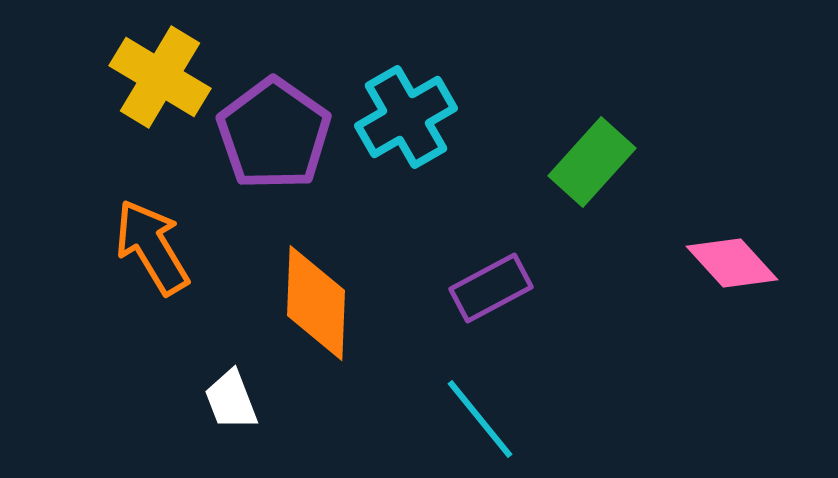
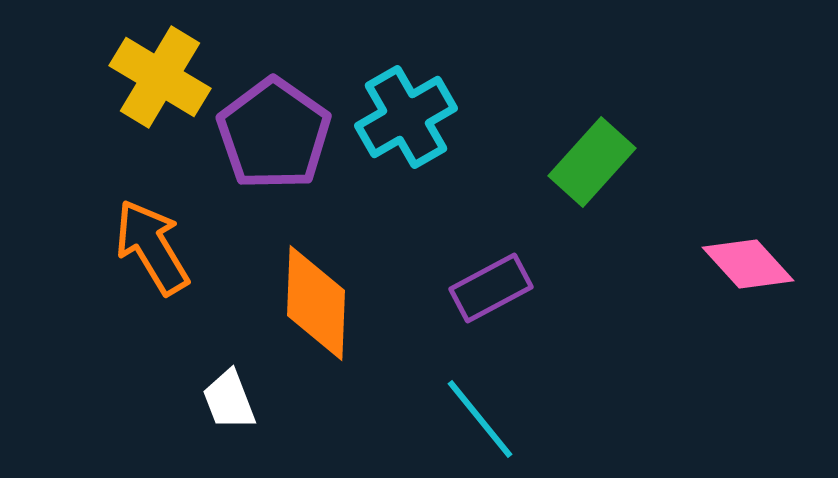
pink diamond: moved 16 px right, 1 px down
white trapezoid: moved 2 px left
